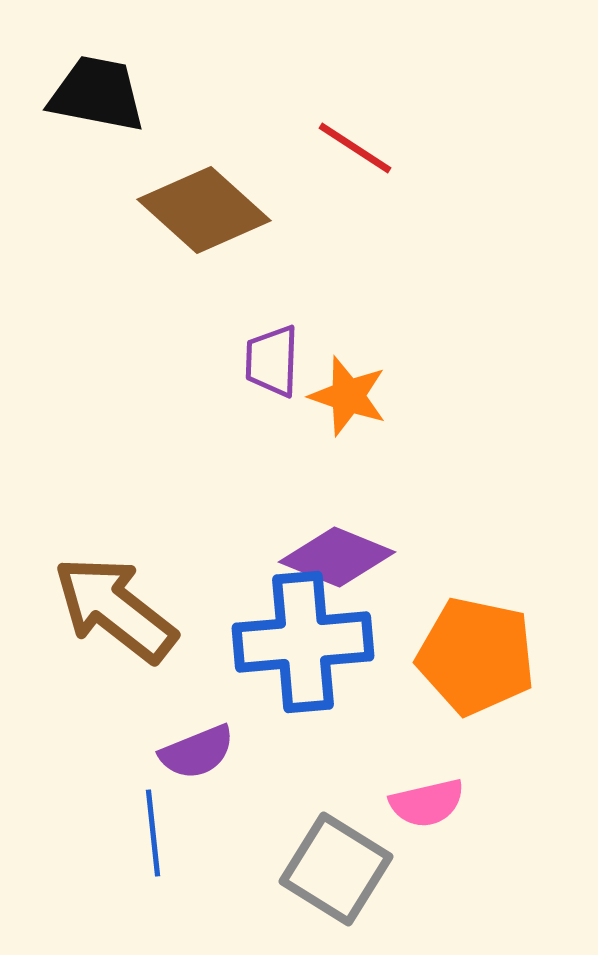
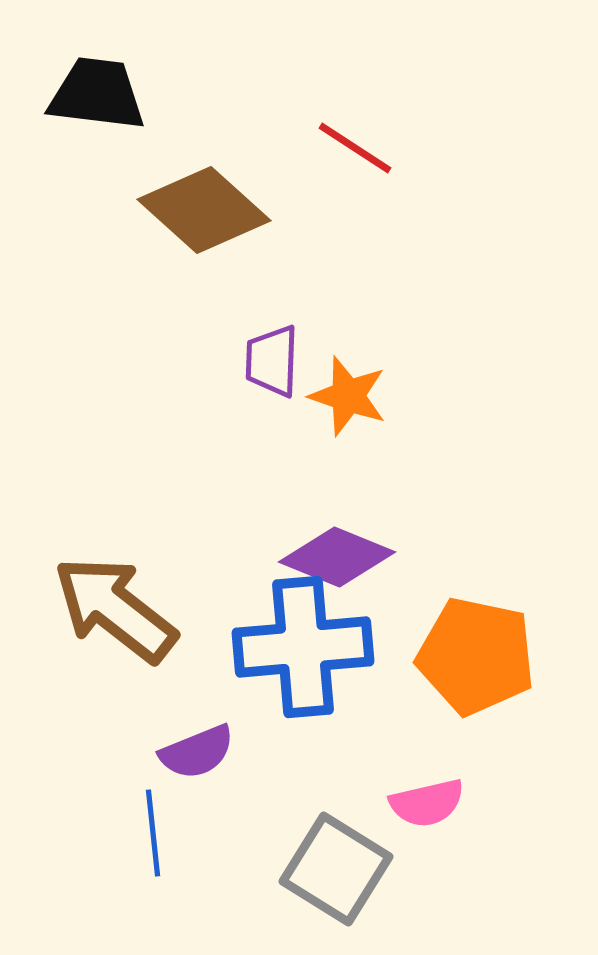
black trapezoid: rotated 4 degrees counterclockwise
blue cross: moved 5 px down
